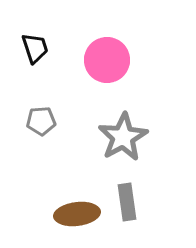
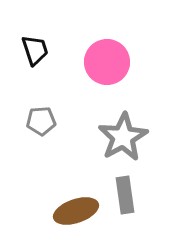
black trapezoid: moved 2 px down
pink circle: moved 2 px down
gray rectangle: moved 2 px left, 7 px up
brown ellipse: moved 1 px left, 3 px up; rotated 12 degrees counterclockwise
